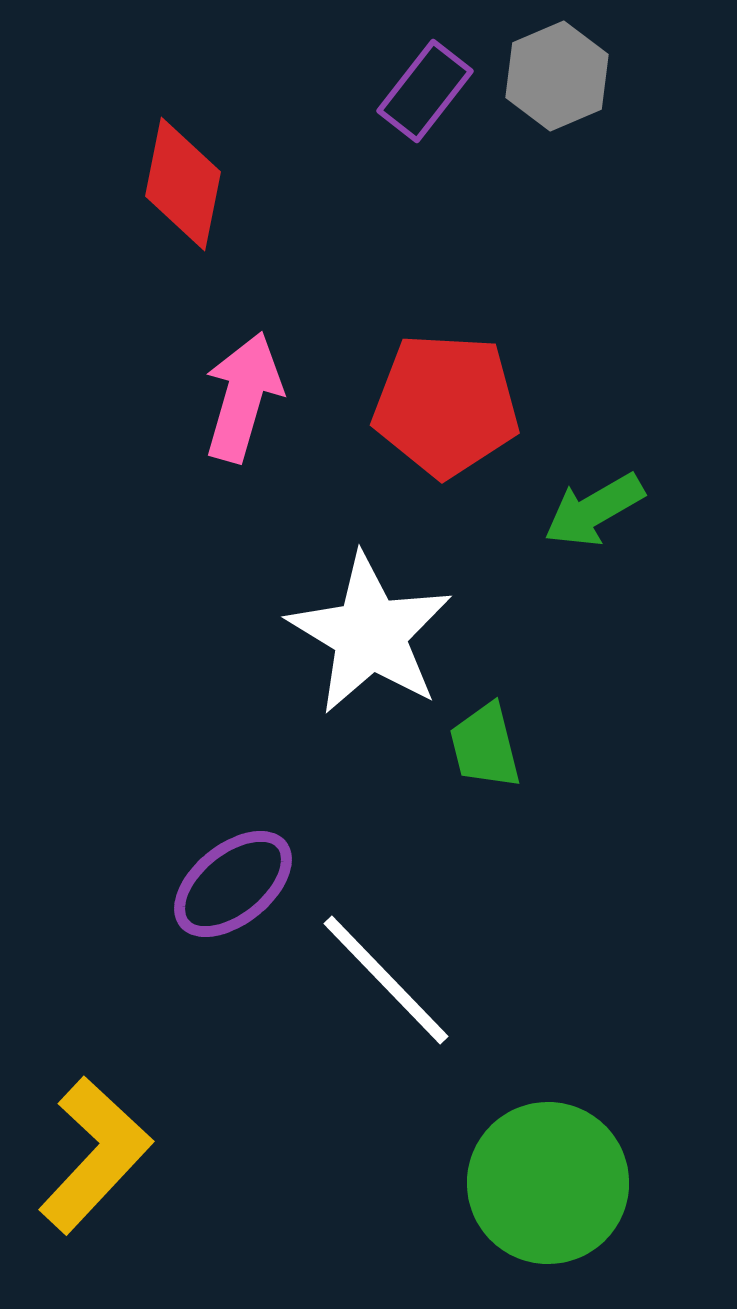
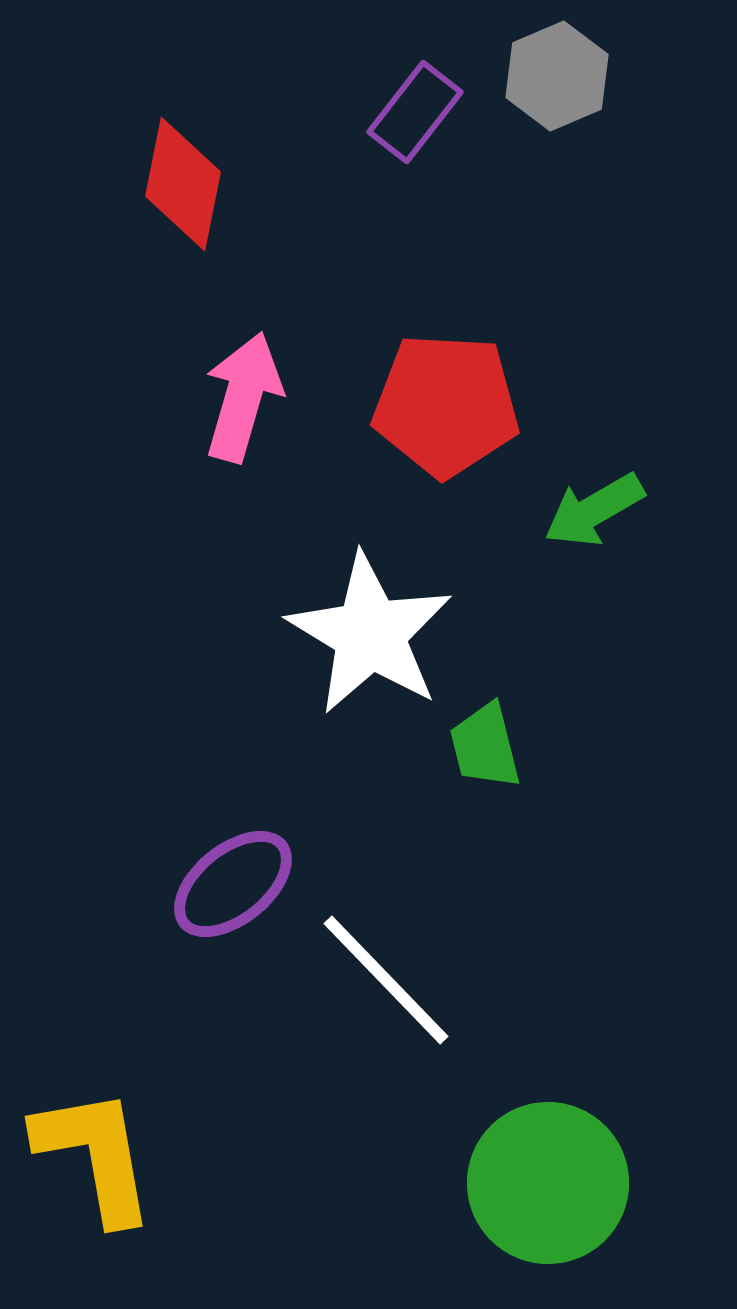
purple rectangle: moved 10 px left, 21 px down
yellow L-shape: rotated 53 degrees counterclockwise
